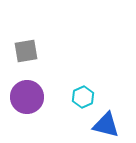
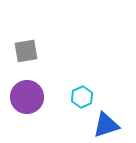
cyan hexagon: moved 1 px left
blue triangle: rotated 32 degrees counterclockwise
